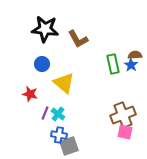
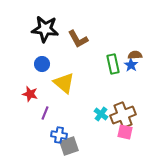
cyan cross: moved 43 px right
